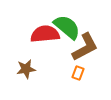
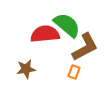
green semicircle: moved 2 px up
orange rectangle: moved 4 px left, 1 px up
